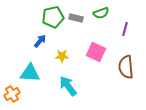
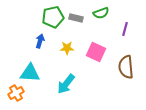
blue arrow: rotated 24 degrees counterclockwise
yellow star: moved 5 px right, 8 px up
cyan arrow: moved 2 px left, 2 px up; rotated 105 degrees counterclockwise
orange cross: moved 4 px right, 1 px up
